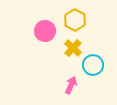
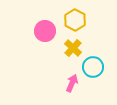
cyan circle: moved 2 px down
pink arrow: moved 1 px right, 2 px up
